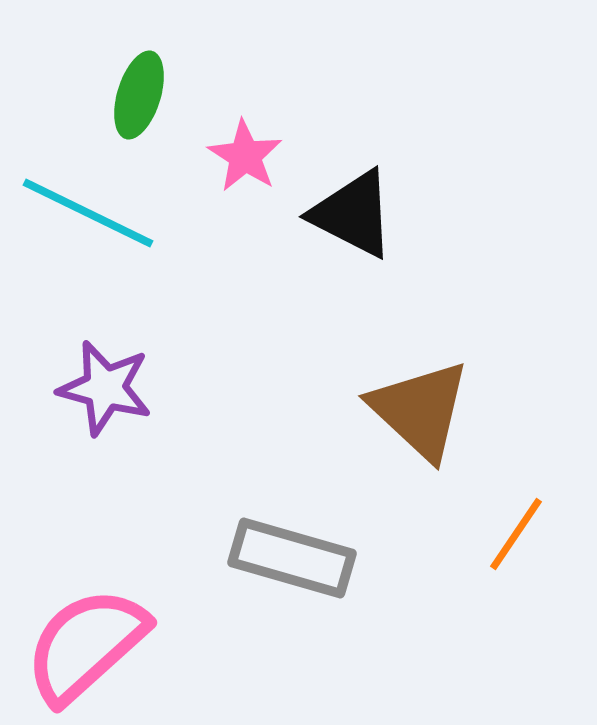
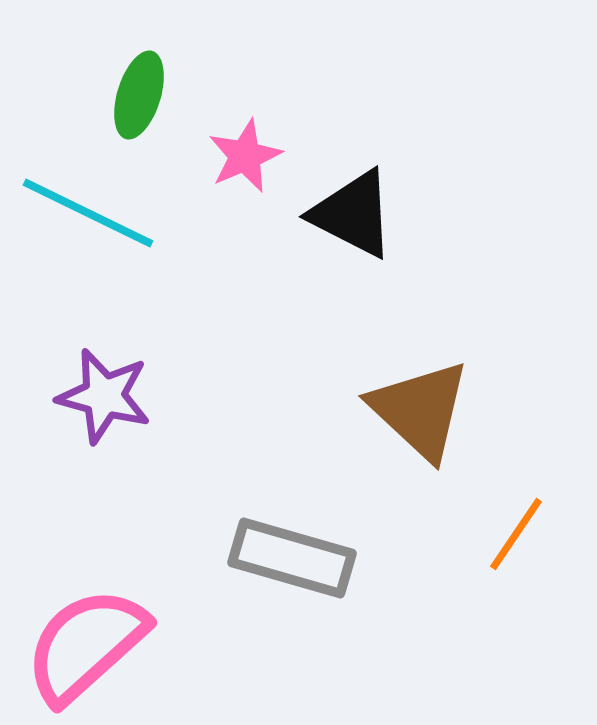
pink star: rotated 16 degrees clockwise
purple star: moved 1 px left, 8 px down
